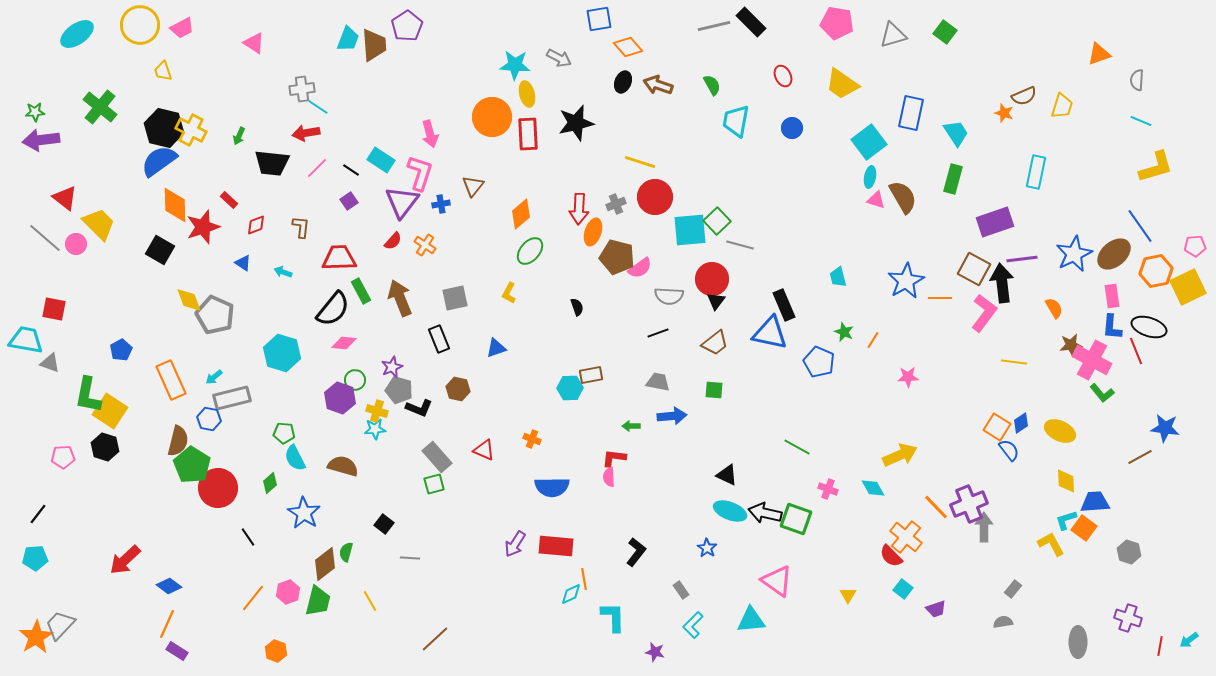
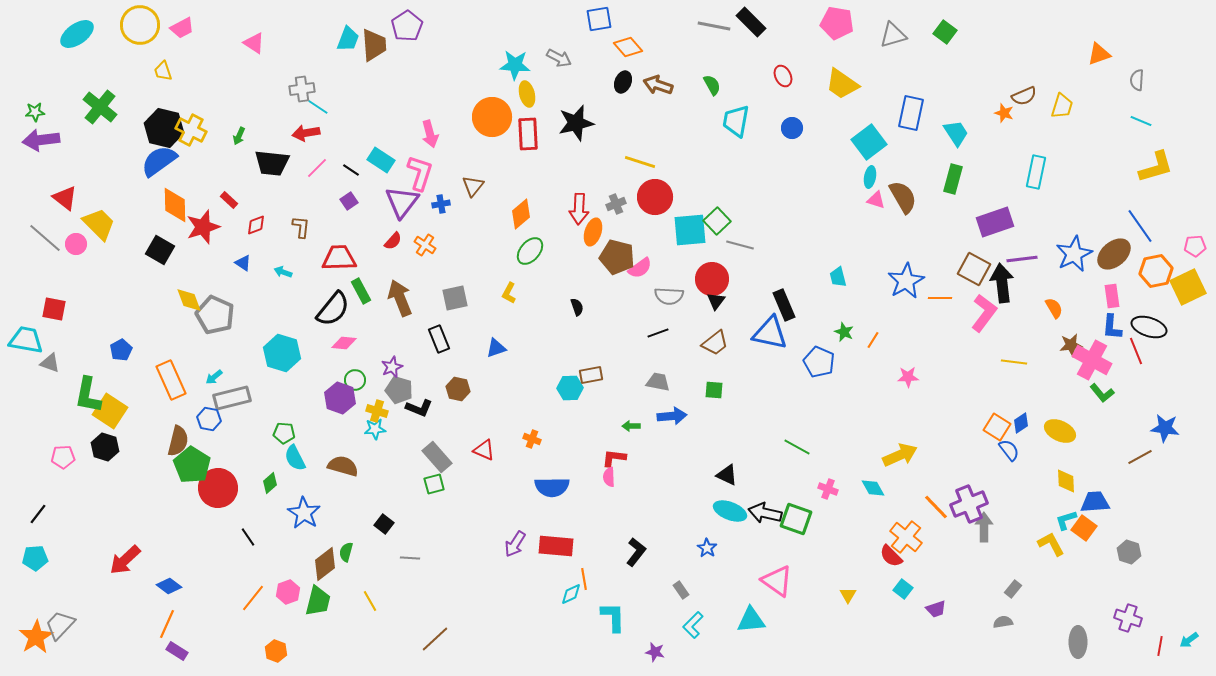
gray line at (714, 26): rotated 24 degrees clockwise
